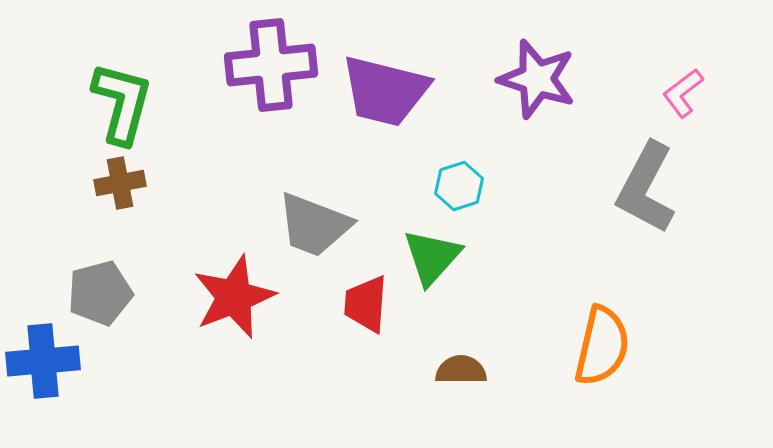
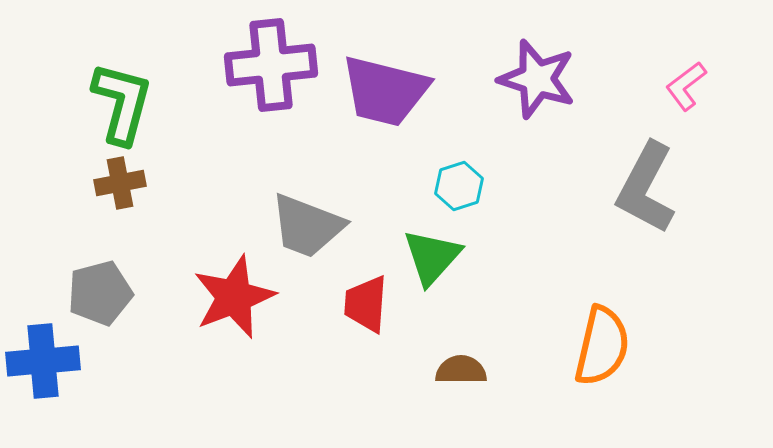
pink L-shape: moved 3 px right, 7 px up
gray trapezoid: moved 7 px left, 1 px down
